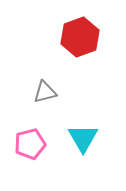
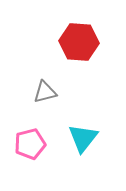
red hexagon: moved 1 px left, 5 px down; rotated 24 degrees clockwise
cyan triangle: rotated 8 degrees clockwise
